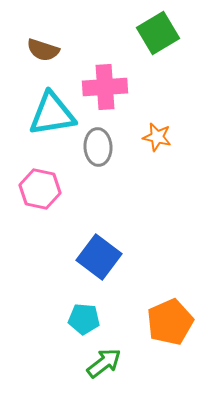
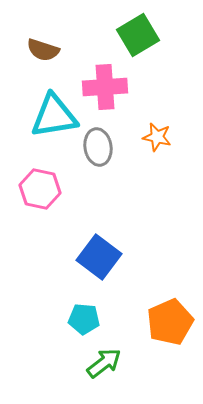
green square: moved 20 px left, 2 px down
cyan triangle: moved 2 px right, 2 px down
gray ellipse: rotated 6 degrees counterclockwise
